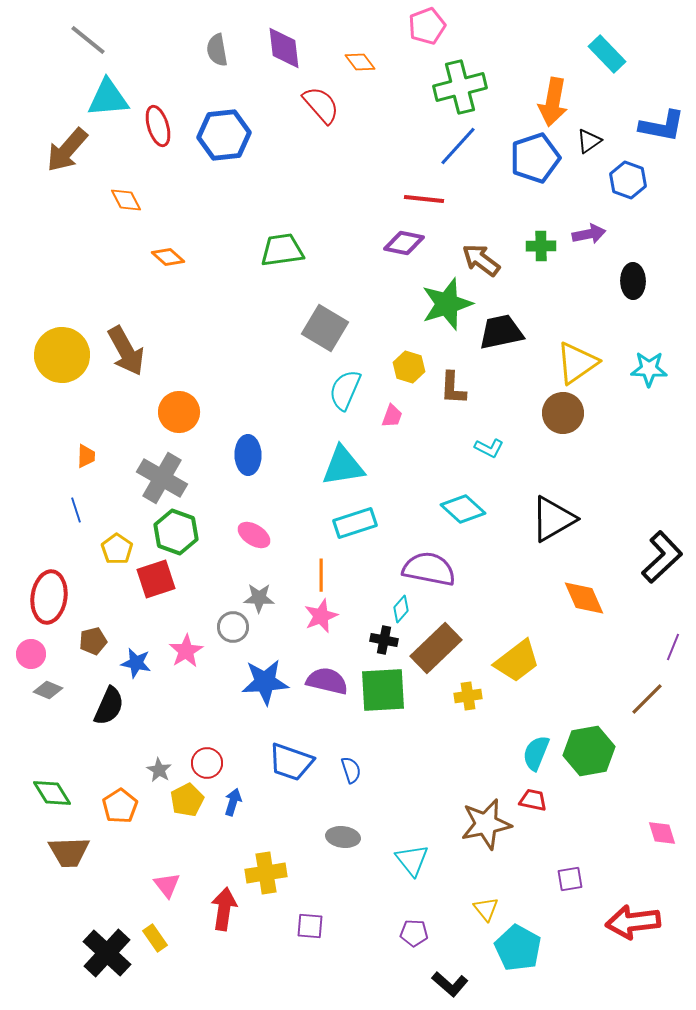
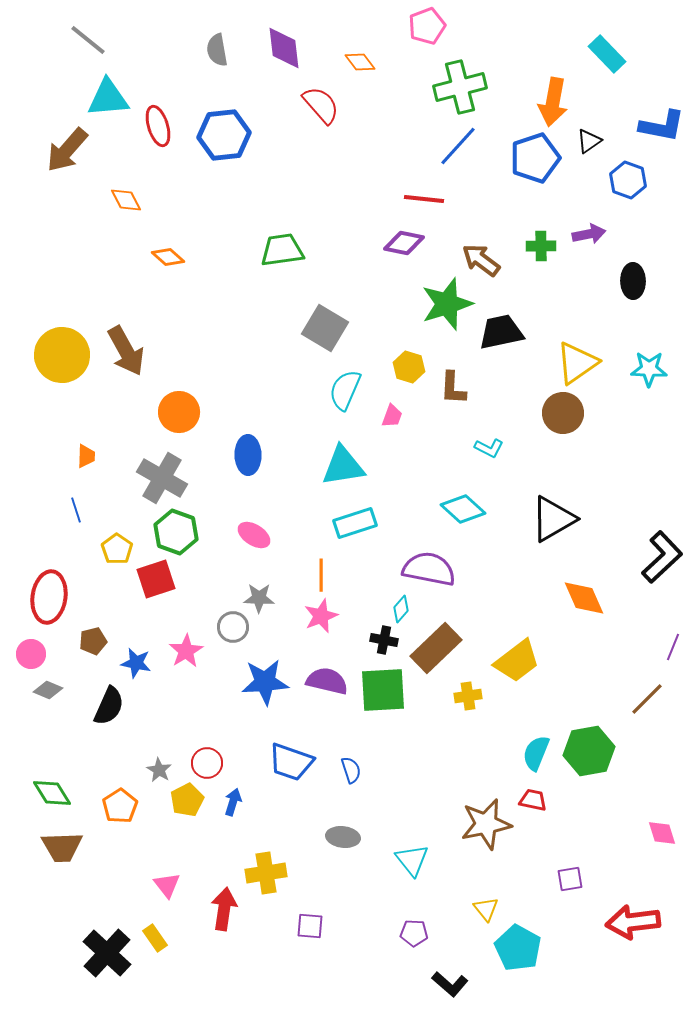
brown trapezoid at (69, 852): moved 7 px left, 5 px up
